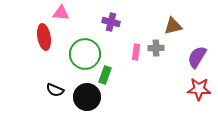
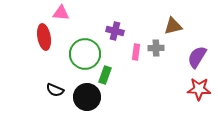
purple cross: moved 4 px right, 9 px down
